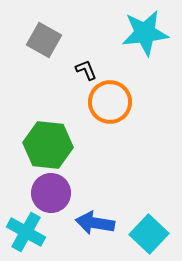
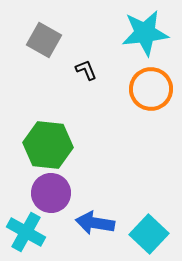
orange circle: moved 41 px right, 13 px up
